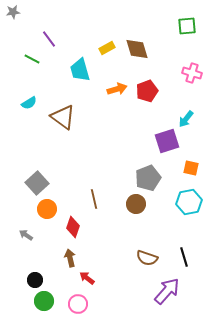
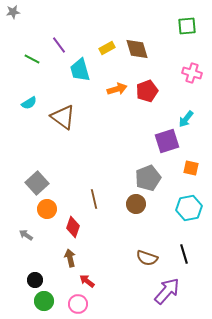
purple line: moved 10 px right, 6 px down
cyan hexagon: moved 6 px down
black line: moved 3 px up
red arrow: moved 3 px down
